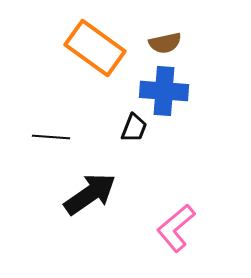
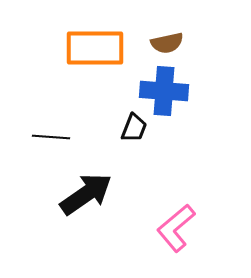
brown semicircle: moved 2 px right
orange rectangle: rotated 36 degrees counterclockwise
black arrow: moved 4 px left
